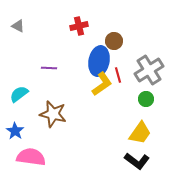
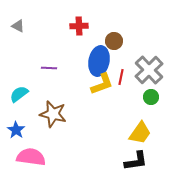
red cross: rotated 12 degrees clockwise
gray cross: rotated 12 degrees counterclockwise
red line: moved 3 px right, 2 px down; rotated 28 degrees clockwise
yellow L-shape: rotated 15 degrees clockwise
green circle: moved 5 px right, 2 px up
blue star: moved 1 px right, 1 px up
black L-shape: moved 1 px left; rotated 45 degrees counterclockwise
